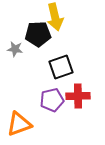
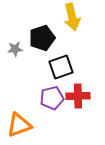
yellow arrow: moved 17 px right
black pentagon: moved 4 px right, 4 px down; rotated 15 degrees counterclockwise
gray star: rotated 14 degrees counterclockwise
purple pentagon: moved 2 px up
orange triangle: moved 1 px down
